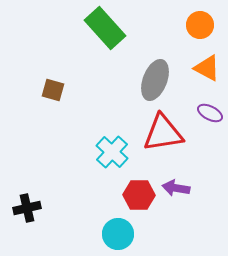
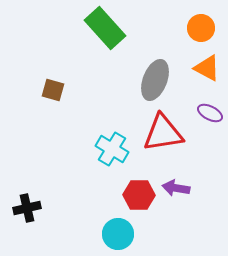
orange circle: moved 1 px right, 3 px down
cyan cross: moved 3 px up; rotated 12 degrees counterclockwise
